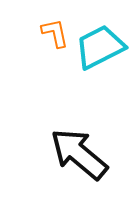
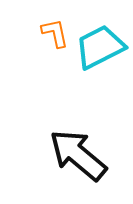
black arrow: moved 1 px left, 1 px down
